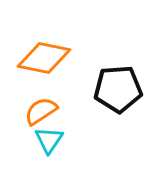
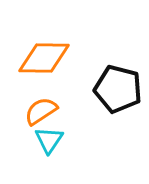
orange diamond: rotated 10 degrees counterclockwise
black pentagon: rotated 18 degrees clockwise
